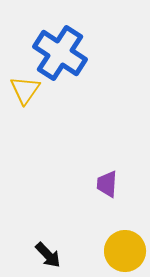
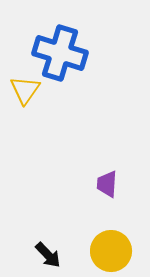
blue cross: rotated 16 degrees counterclockwise
yellow circle: moved 14 px left
